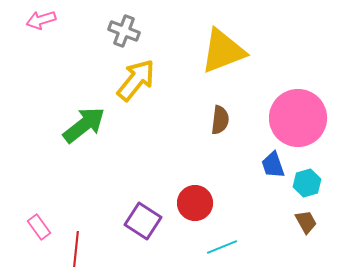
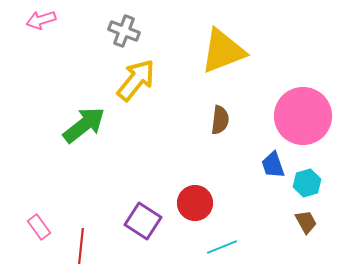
pink circle: moved 5 px right, 2 px up
red line: moved 5 px right, 3 px up
